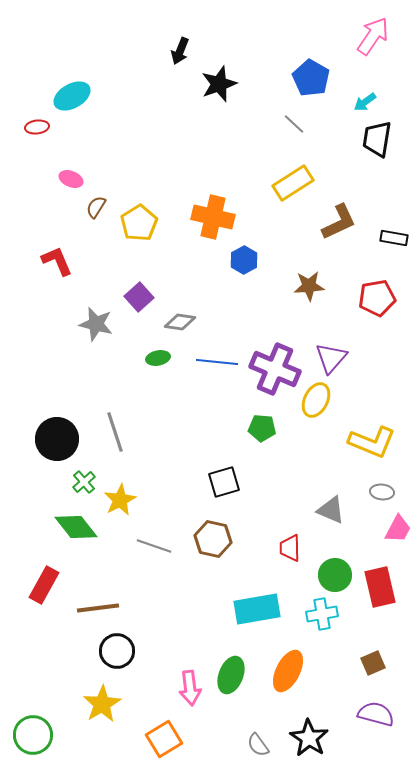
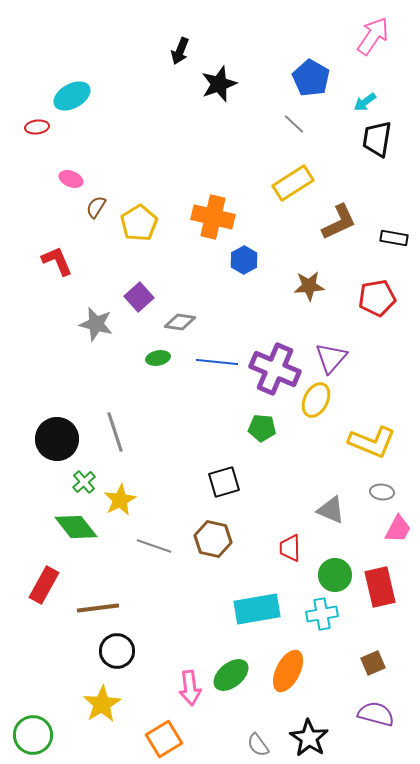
green ellipse at (231, 675): rotated 30 degrees clockwise
